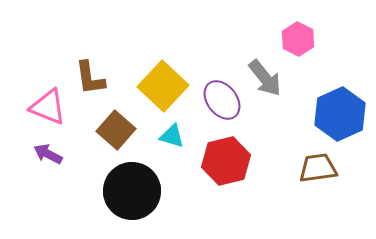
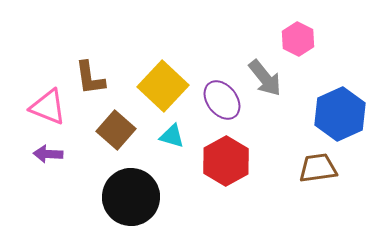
purple arrow: rotated 24 degrees counterclockwise
red hexagon: rotated 15 degrees counterclockwise
black circle: moved 1 px left, 6 px down
